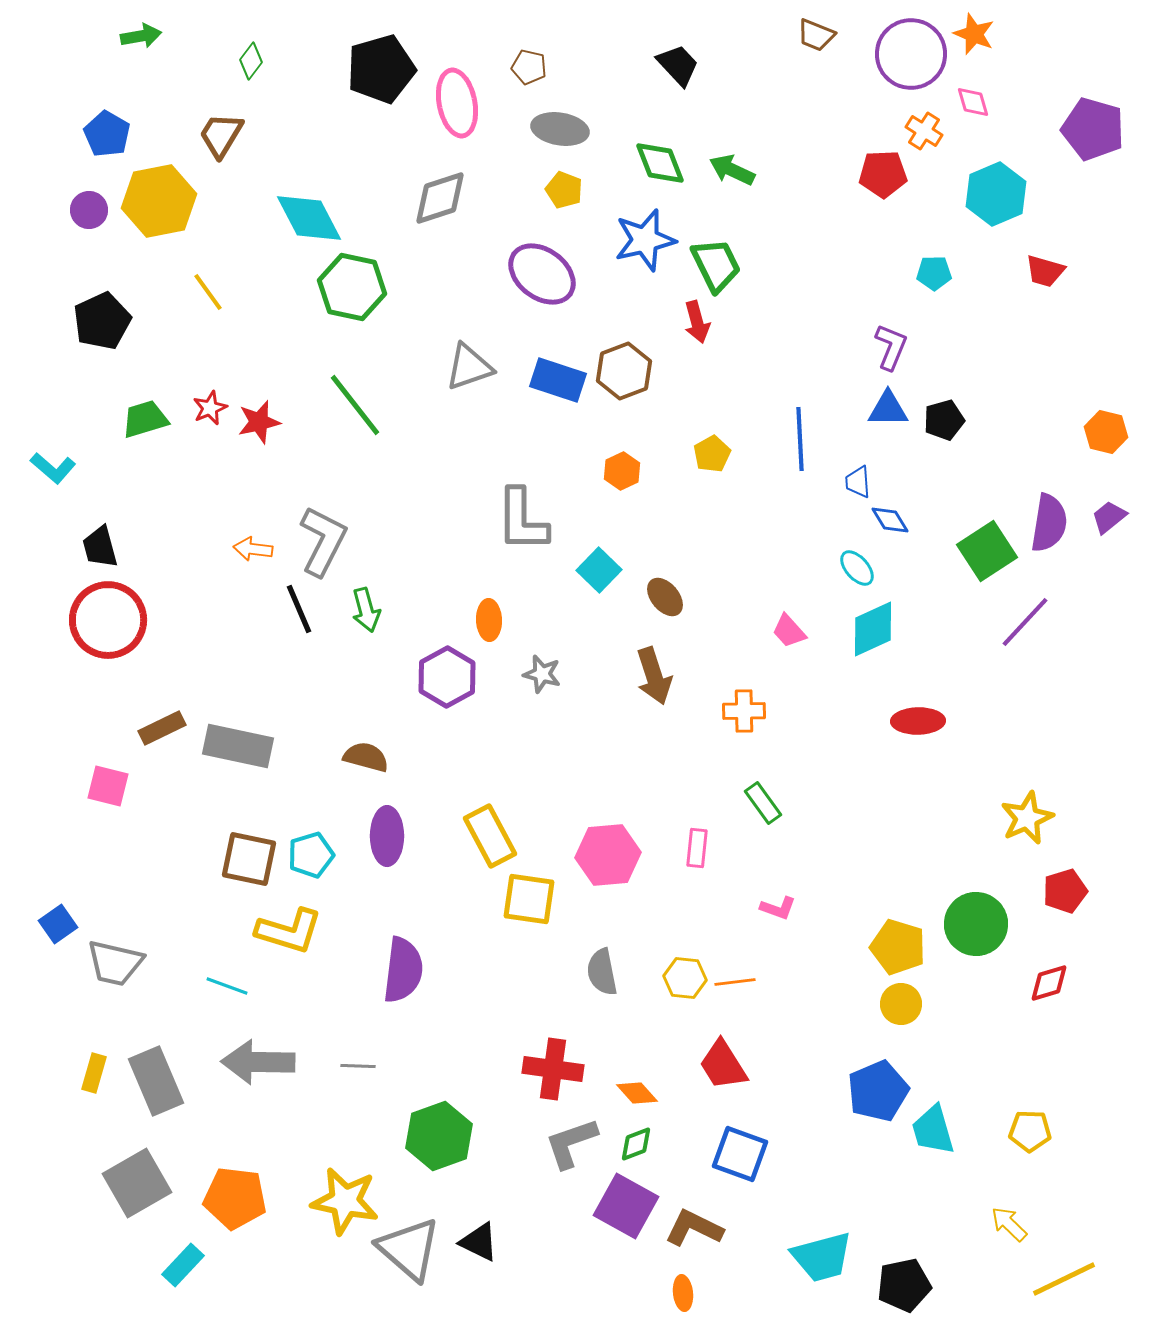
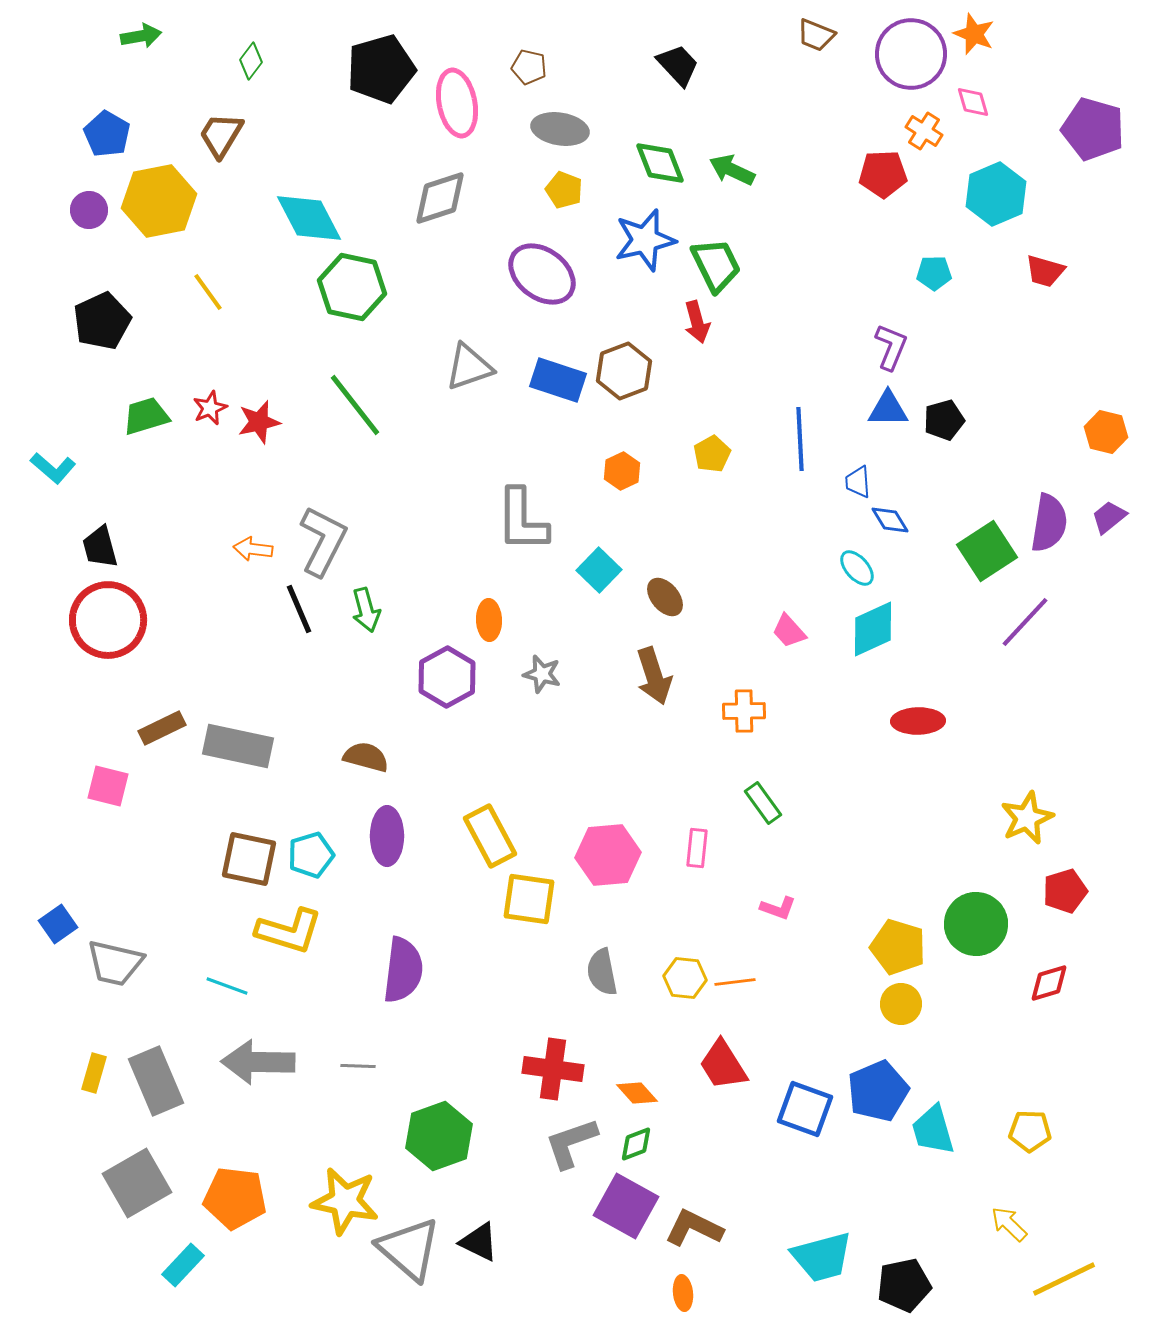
green trapezoid at (145, 419): moved 1 px right, 3 px up
blue square at (740, 1154): moved 65 px right, 45 px up
